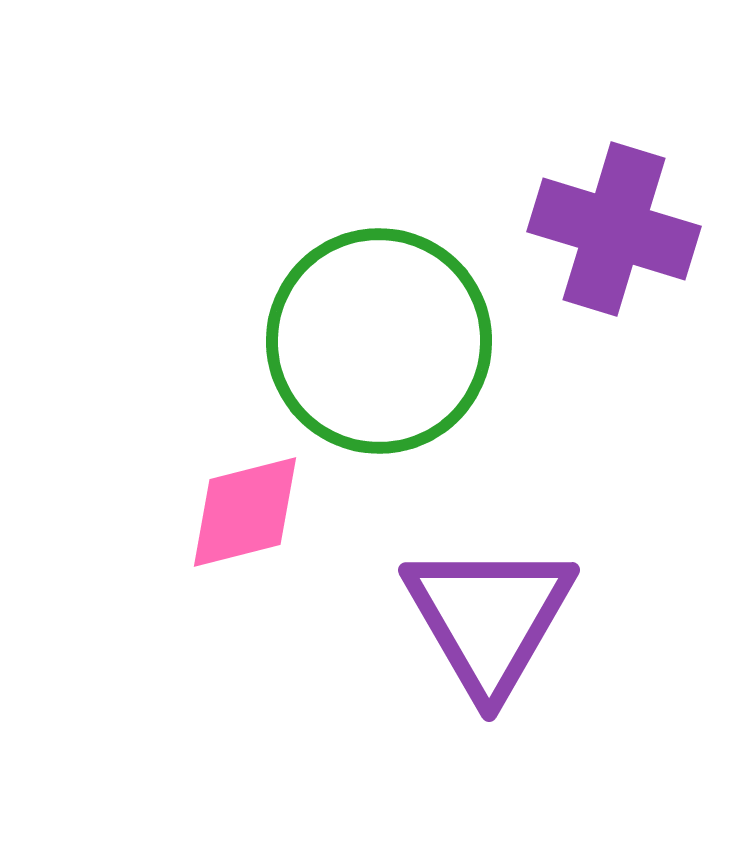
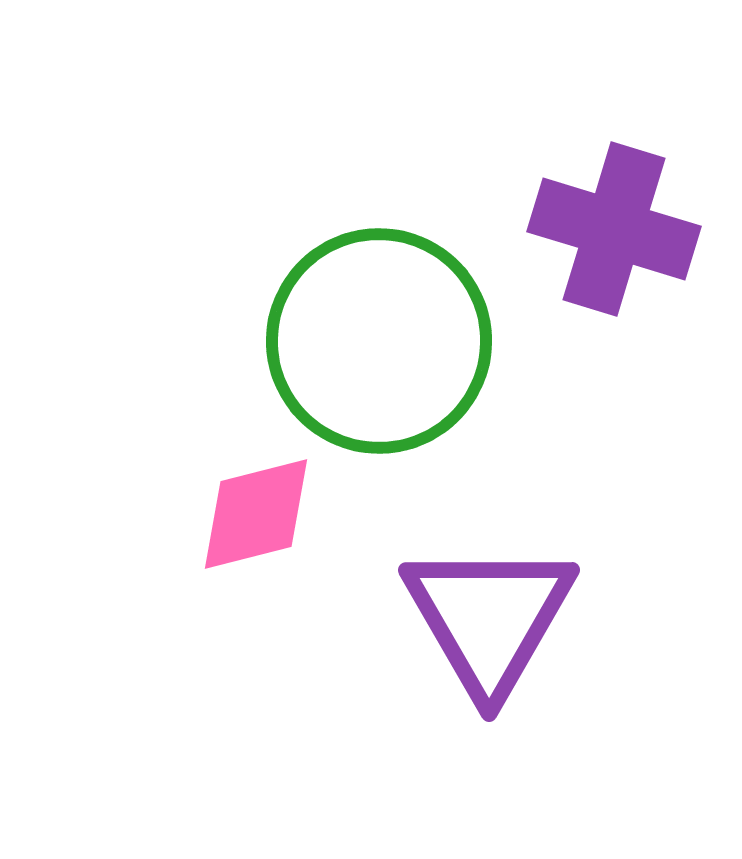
pink diamond: moved 11 px right, 2 px down
